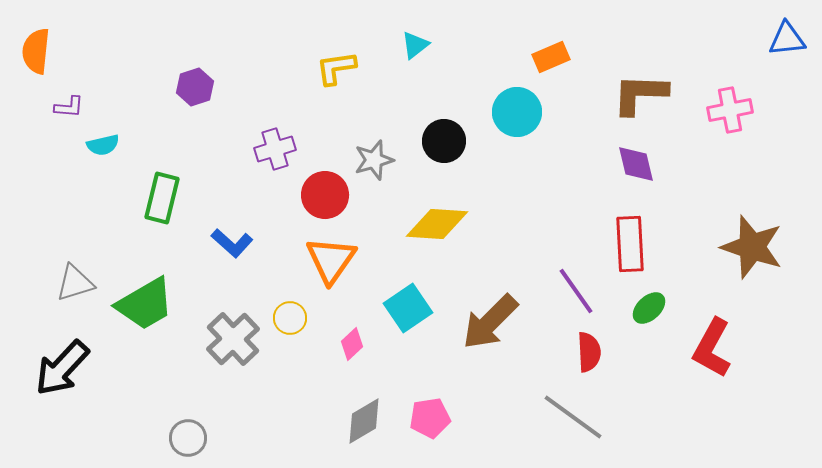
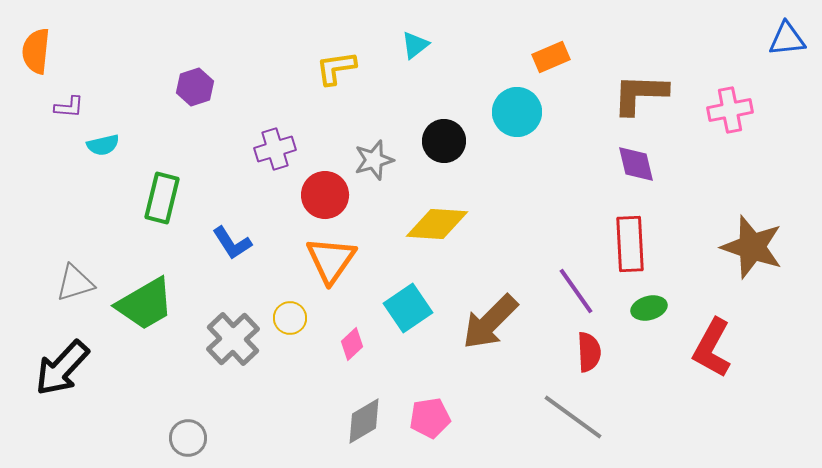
blue L-shape: rotated 15 degrees clockwise
green ellipse: rotated 28 degrees clockwise
